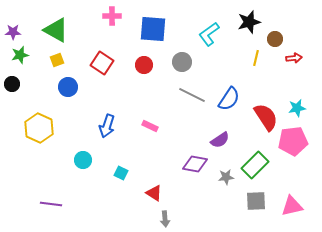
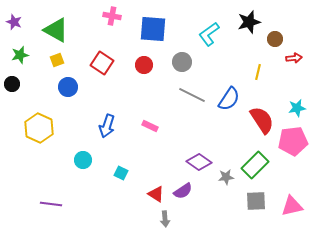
pink cross: rotated 12 degrees clockwise
purple star: moved 1 px right, 10 px up; rotated 21 degrees clockwise
yellow line: moved 2 px right, 14 px down
red semicircle: moved 4 px left, 3 px down
purple semicircle: moved 37 px left, 51 px down
purple diamond: moved 4 px right, 2 px up; rotated 25 degrees clockwise
red triangle: moved 2 px right, 1 px down
